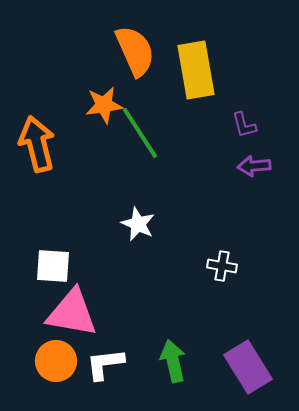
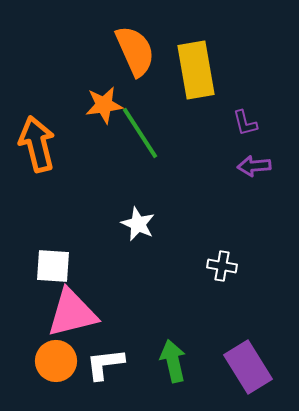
purple L-shape: moved 1 px right, 2 px up
pink triangle: rotated 24 degrees counterclockwise
